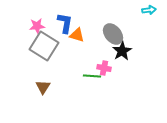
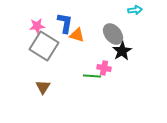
cyan arrow: moved 14 px left
